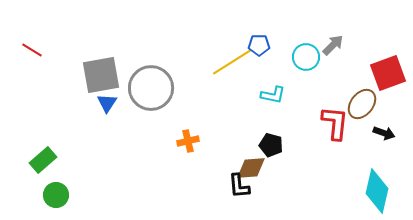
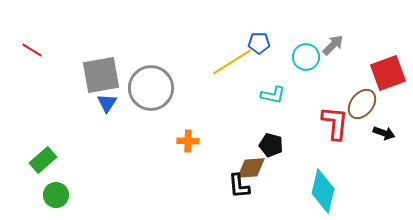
blue pentagon: moved 2 px up
orange cross: rotated 15 degrees clockwise
cyan diamond: moved 54 px left
